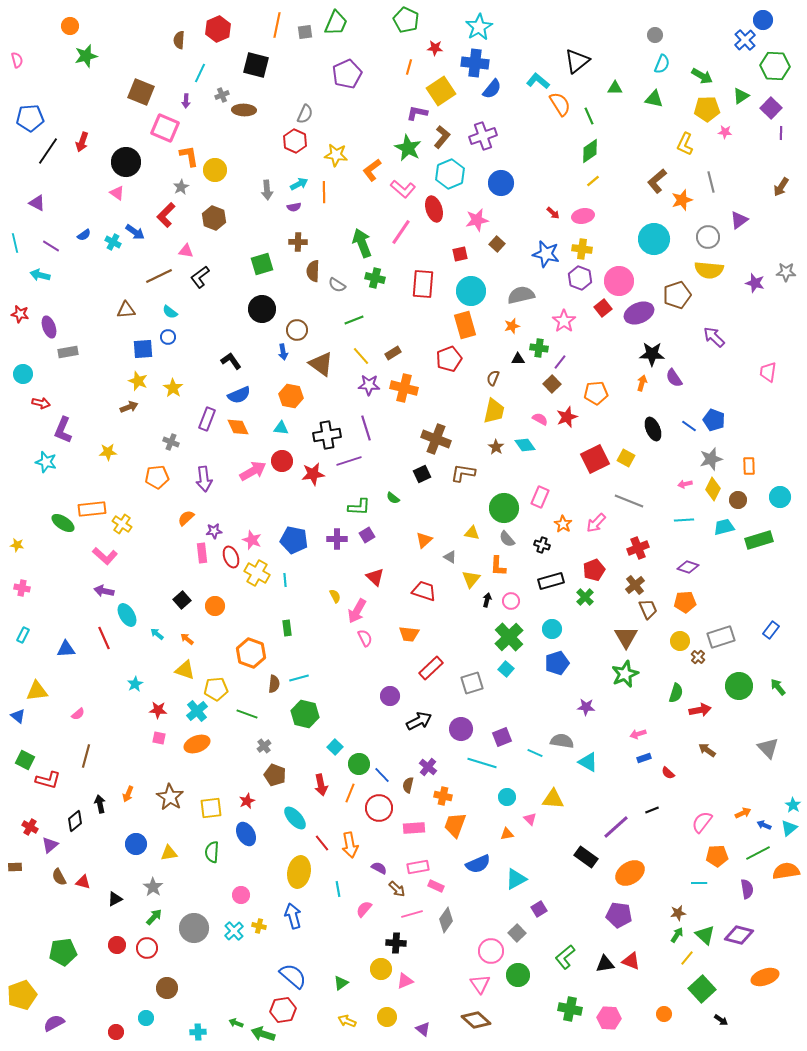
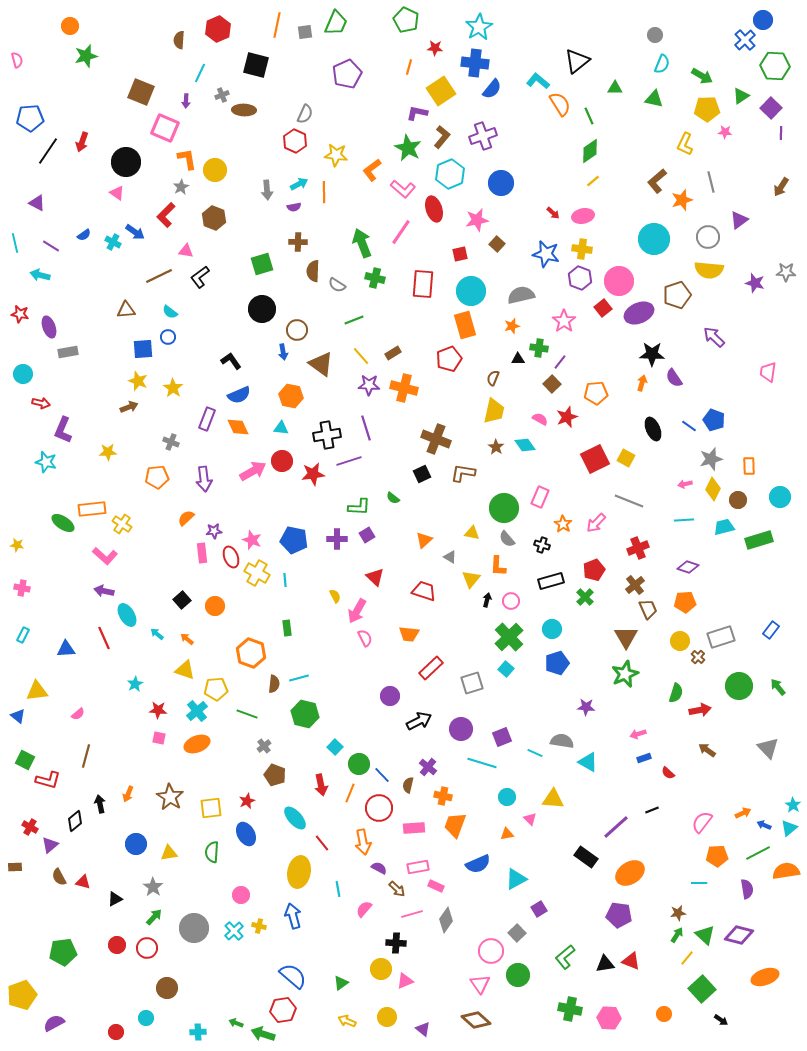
orange L-shape at (189, 156): moved 2 px left, 3 px down
orange arrow at (350, 845): moved 13 px right, 3 px up
